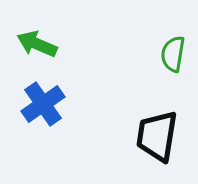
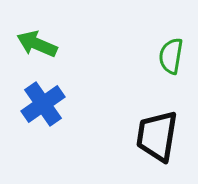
green semicircle: moved 2 px left, 2 px down
